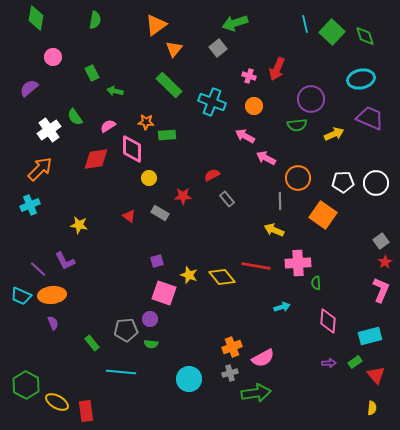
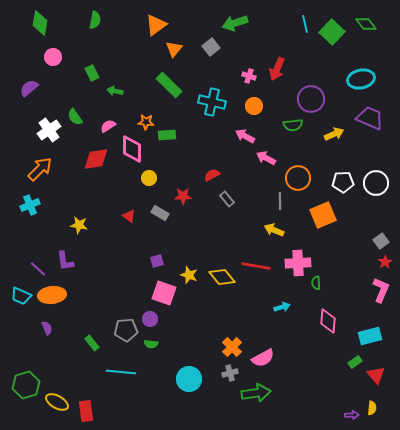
green diamond at (36, 18): moved 4 px right, 5 px down
green diamond at (365, 36): moved 1 px right, 12 px up; rotated 20 degrees counterclockwise
gray square at (218, 48): moved 7 px left, 1 px up
cyan cross at (212, 102): rotated 8 degrees counterclockwise
green semicircle at (297, 125): moved 4 px left
orange square at (323, 215): rotated 32 degrees clockwise
purple L-shape at (65, 261): rotated 20 degrees clockwise
purple semicircle at (53, 323): moved 6 px left, 5 px down
orange cross at (232, 347): rotated 24 degrees counterclockwise
purple arrow at (329, 363): moved 23 px right, 52 px down
green hexagon at (26, 385): rotated 16 degrees clockwise
